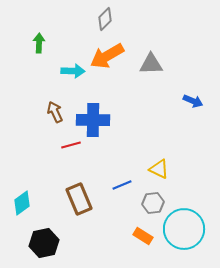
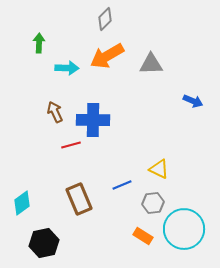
cyan arrow: moved 6 px left, 3 px up
